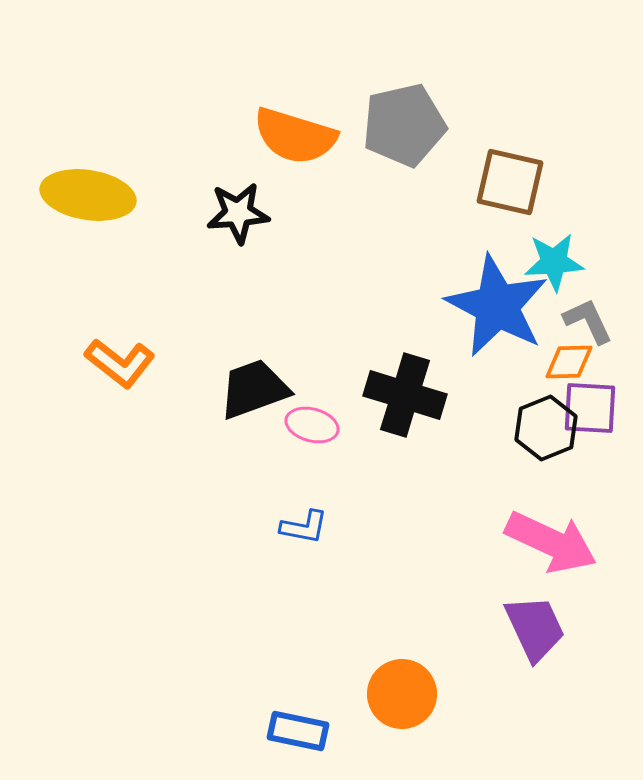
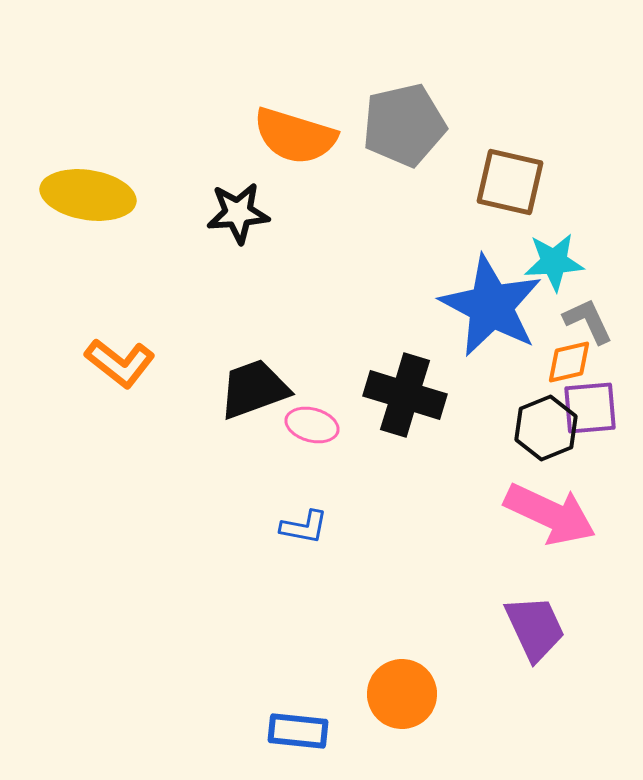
blue star: moved 6 px left
orange diamond: rotated 12 degrees counterclockwise
purple square: rotated 8 degrees counterclockwise
pink arrow: moved 1 px left, 28 px up
blue rectangle: rotated 6 degrees counterclockwise
